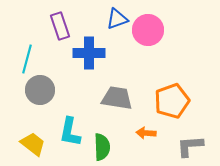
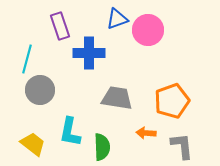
gray L-shape: moved 8 px left; rotated 88 degrees clockwise
